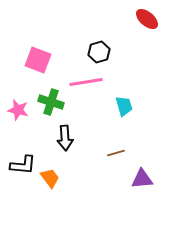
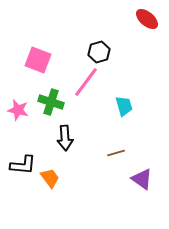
pink line: rotated 44 degrees counterclockwise
purple triangle: rotated 40 degrees clockwise
